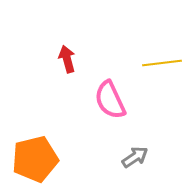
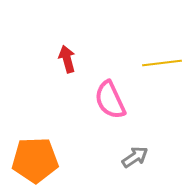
orange pentagon: moved 1 px down; rotated 12 degrees clockwise
